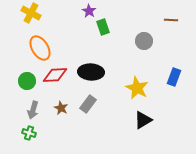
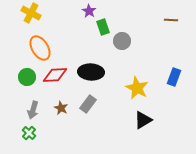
gray circle: moved 22 px left
green circle: moved 4 px up
green cross: rotated 24 degrees clockwise
